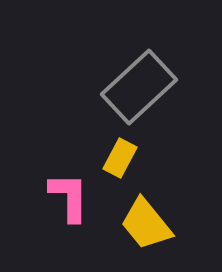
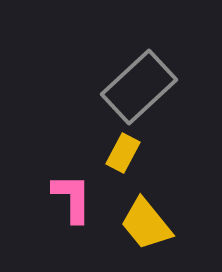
yellow rectangle: moved 3 px right, 5 px up
pink L-shape: moved 3 px right, 1 px down
